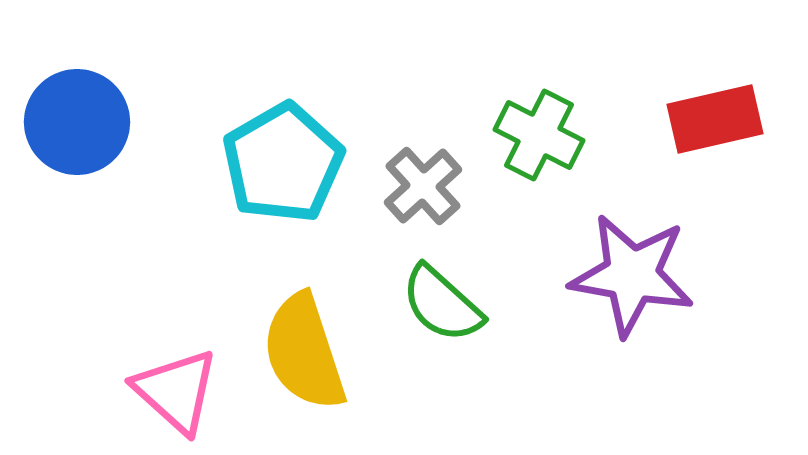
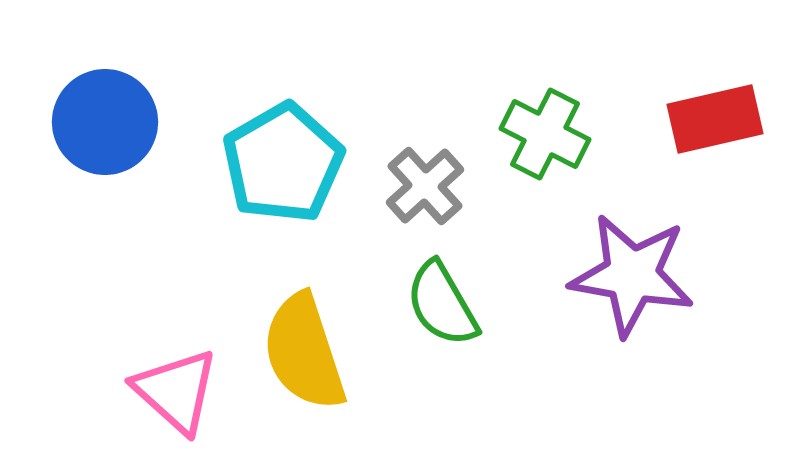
blue circle: moved 28 px right
green cross: moved 6 px right, 1 px up
gray cross: moved 2 px right
green semicircle: rotated 18 degrees clockwise
